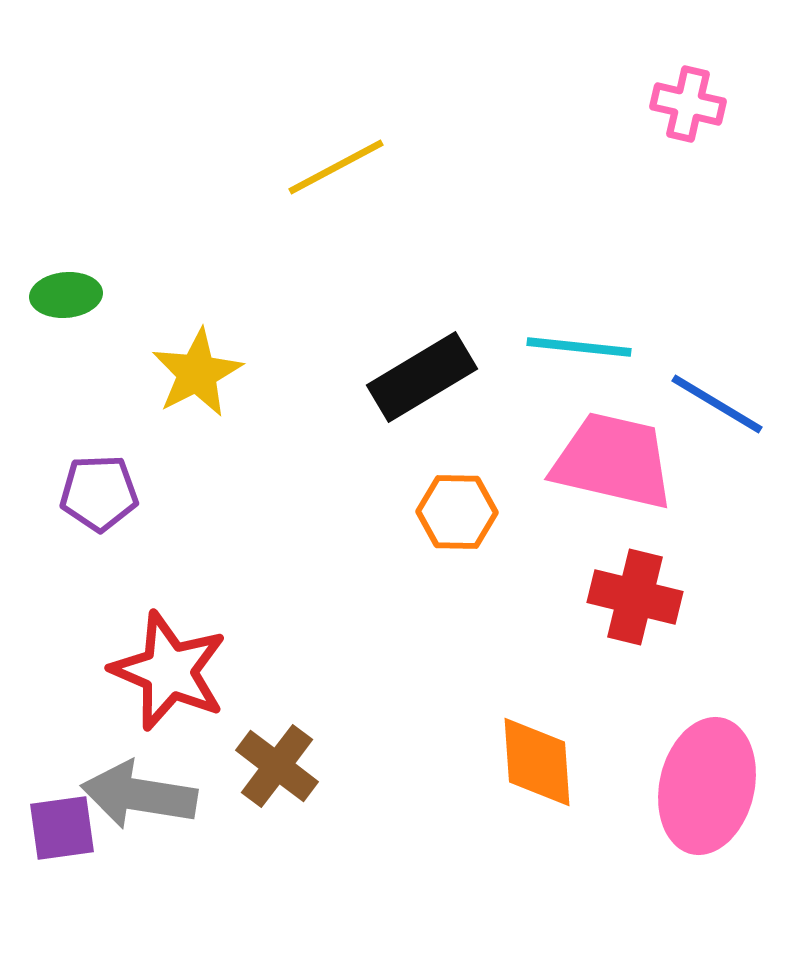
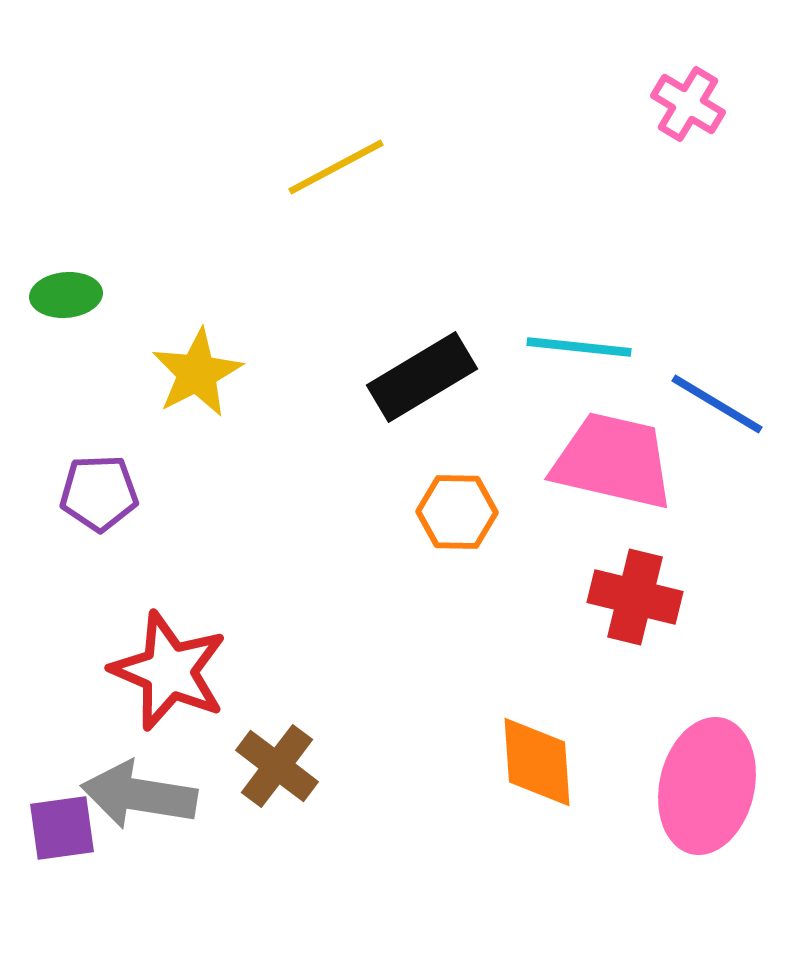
pink cross: rotated 18 degrees clockwise
